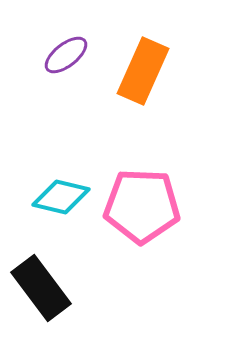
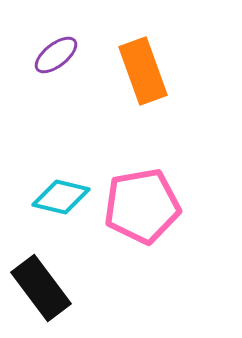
purple ellipse: moved 10 px left
orange rectangle: rotated 44 degrees counterclockwise
pink pentagon: rotated 12 degrees counterclockwise
